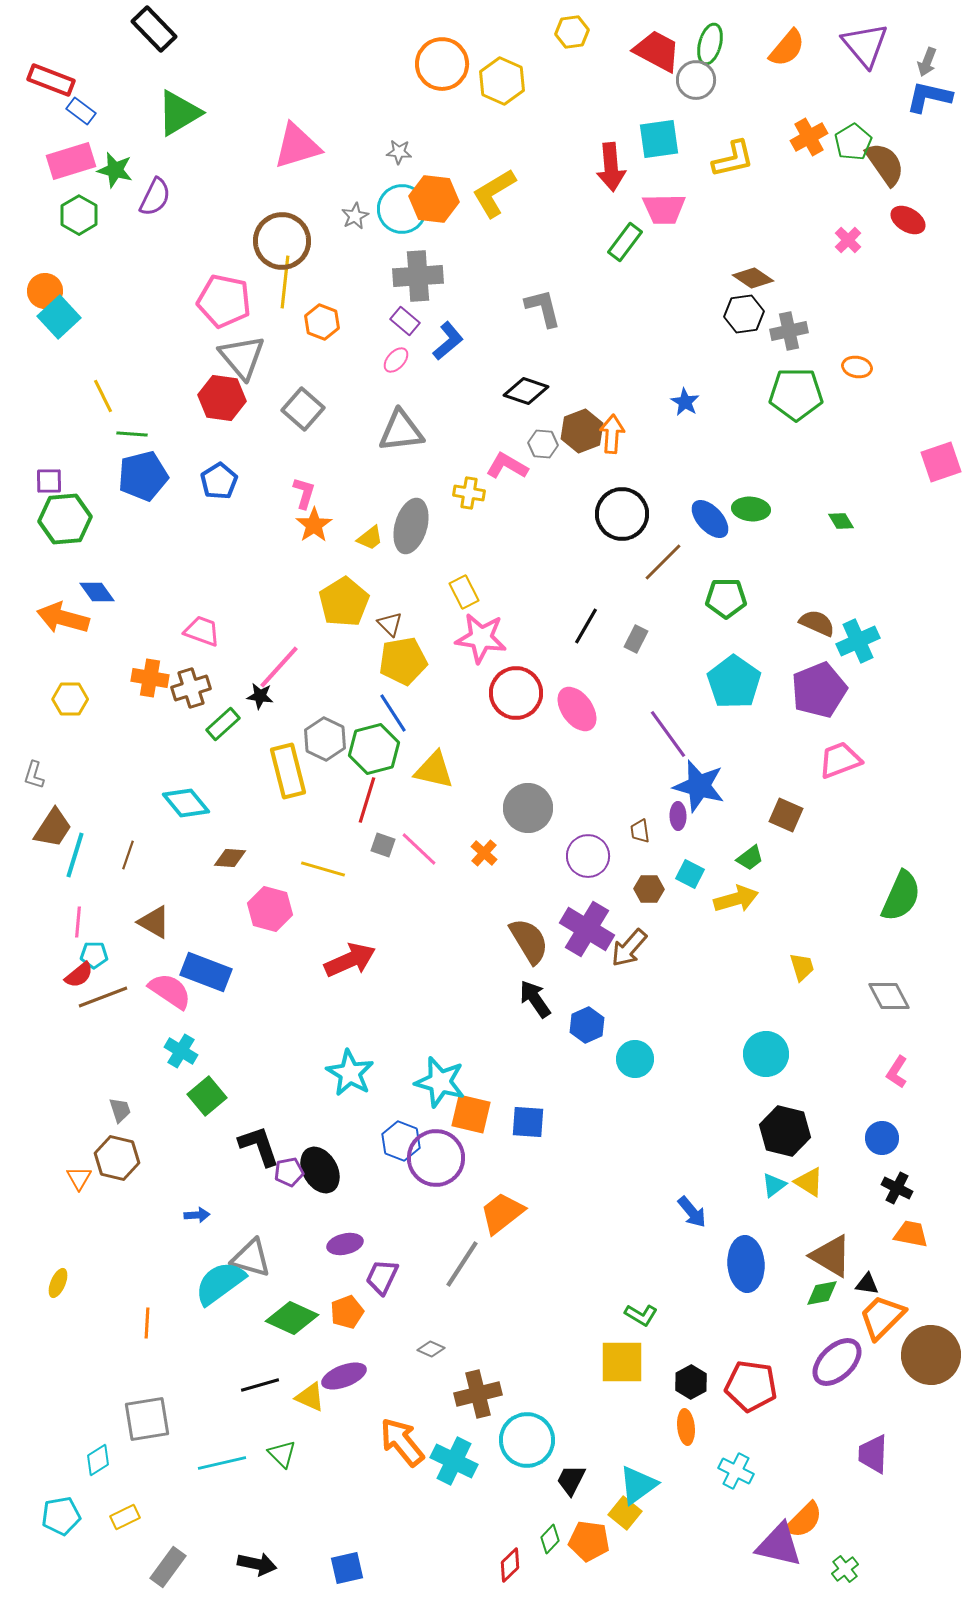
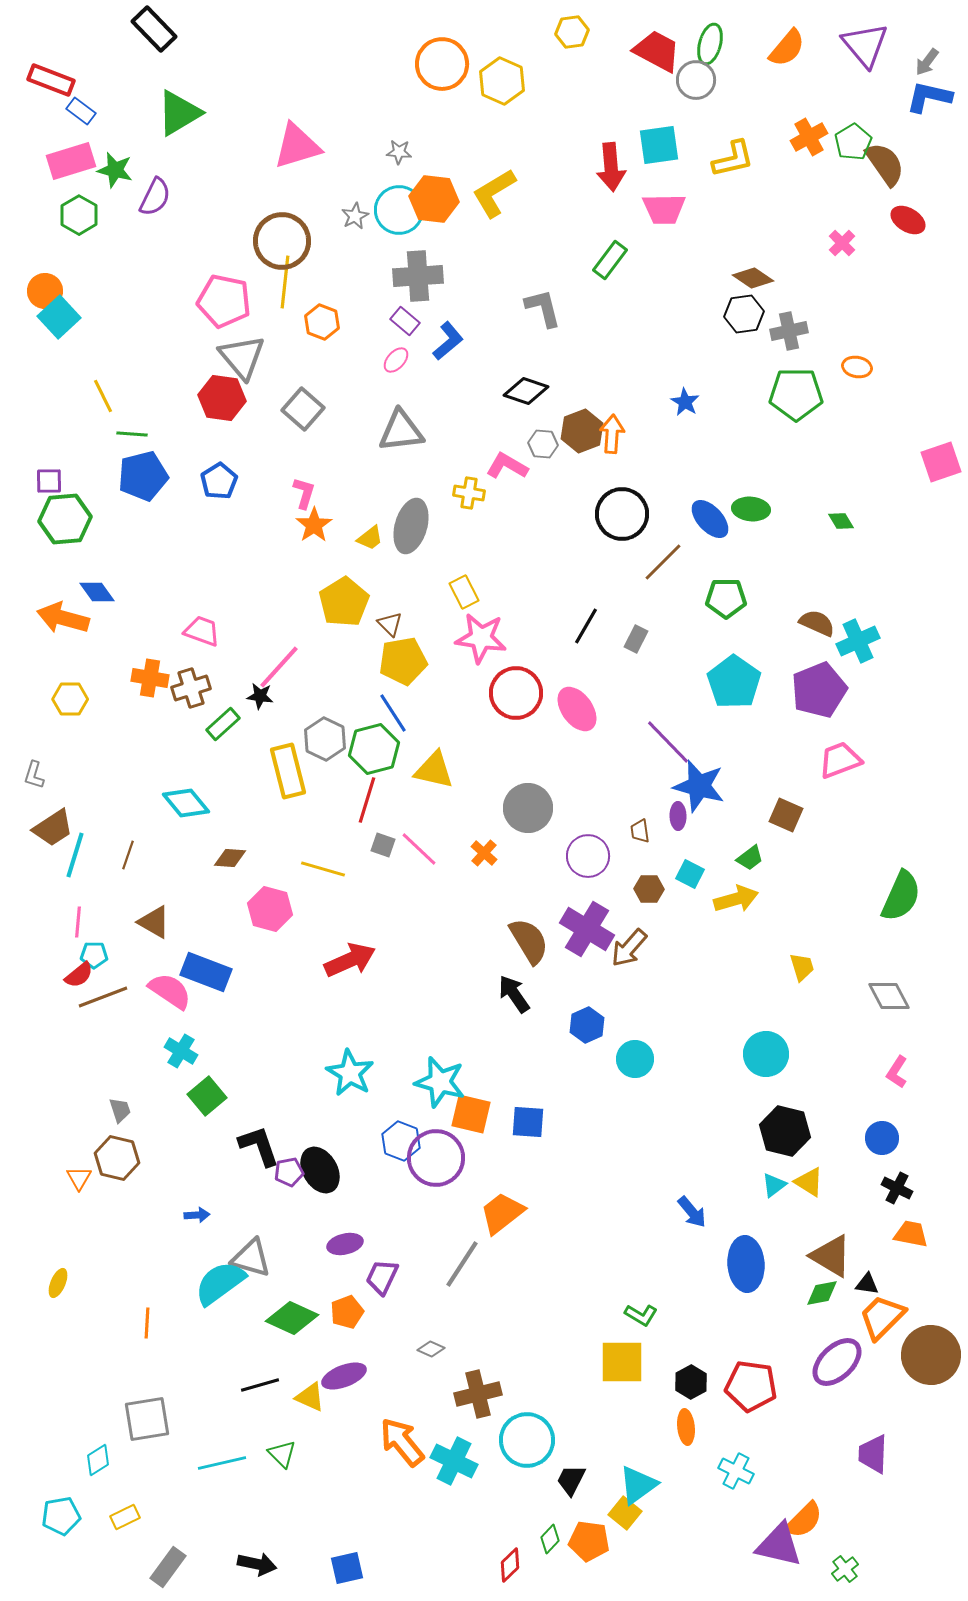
gray arrow at (927, 62): rotated 16 degrees clockwise
cyan square at (659, 139): moved 6 px down
cyan circle at (402, 209): moved 3 px left, 1 px down
pink cross at (848, 240): moved 6 px left, 3 px down
green rectangle at (625, 242): moved 15 px left, 18 px down
purple line at (668, 734): moved 8 px down; rotated 8 degrees counterclockwise
brown trapezoid at (53, 828): rotated 24 degrees clockwise
black arrow at (535, 999): moved 21 px left, 5 px up
